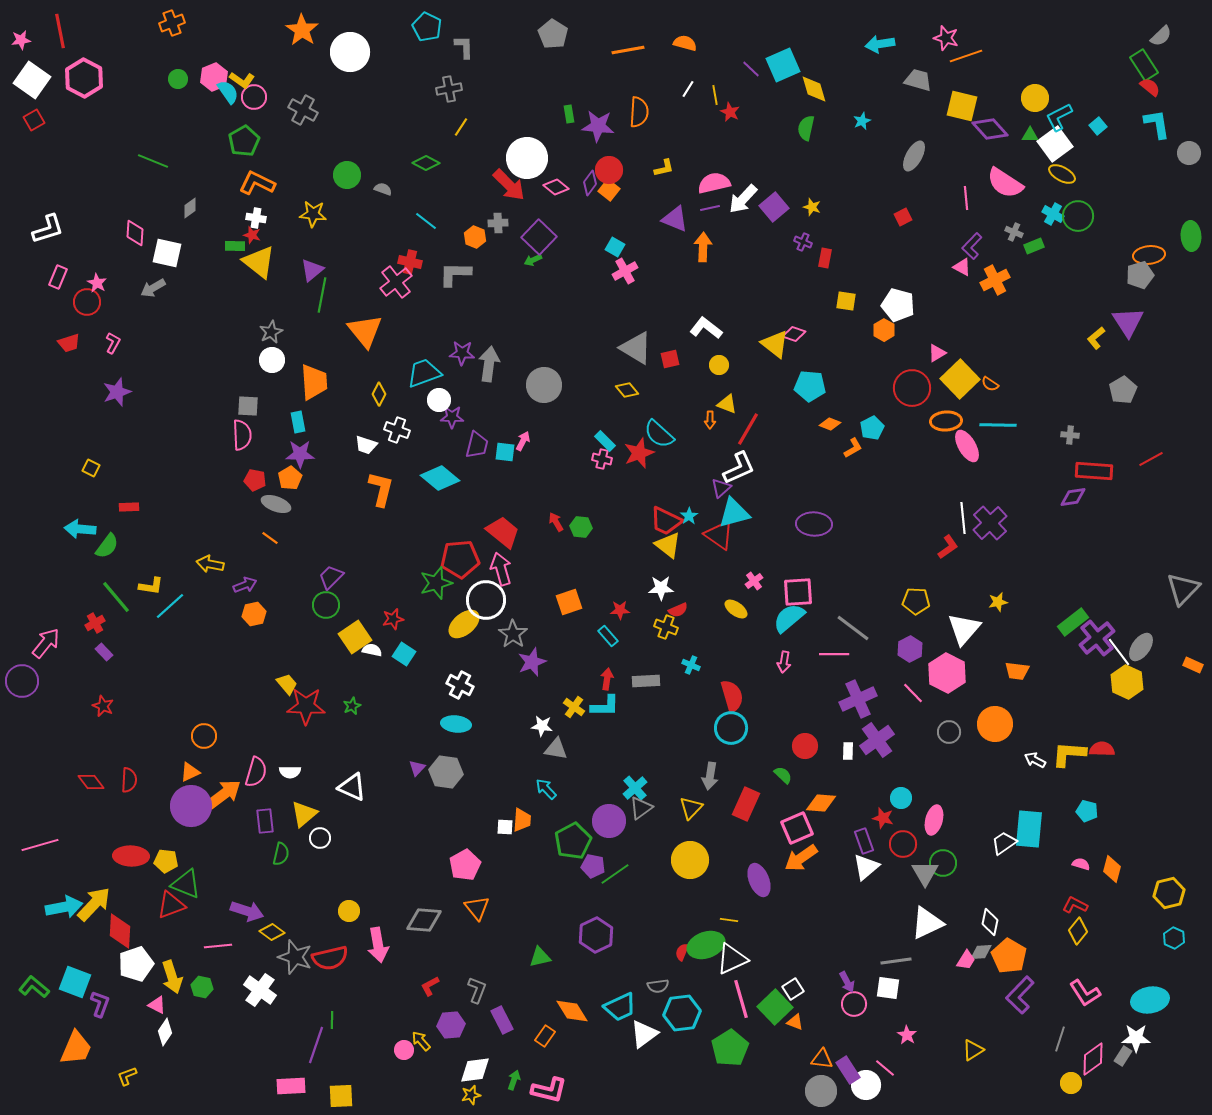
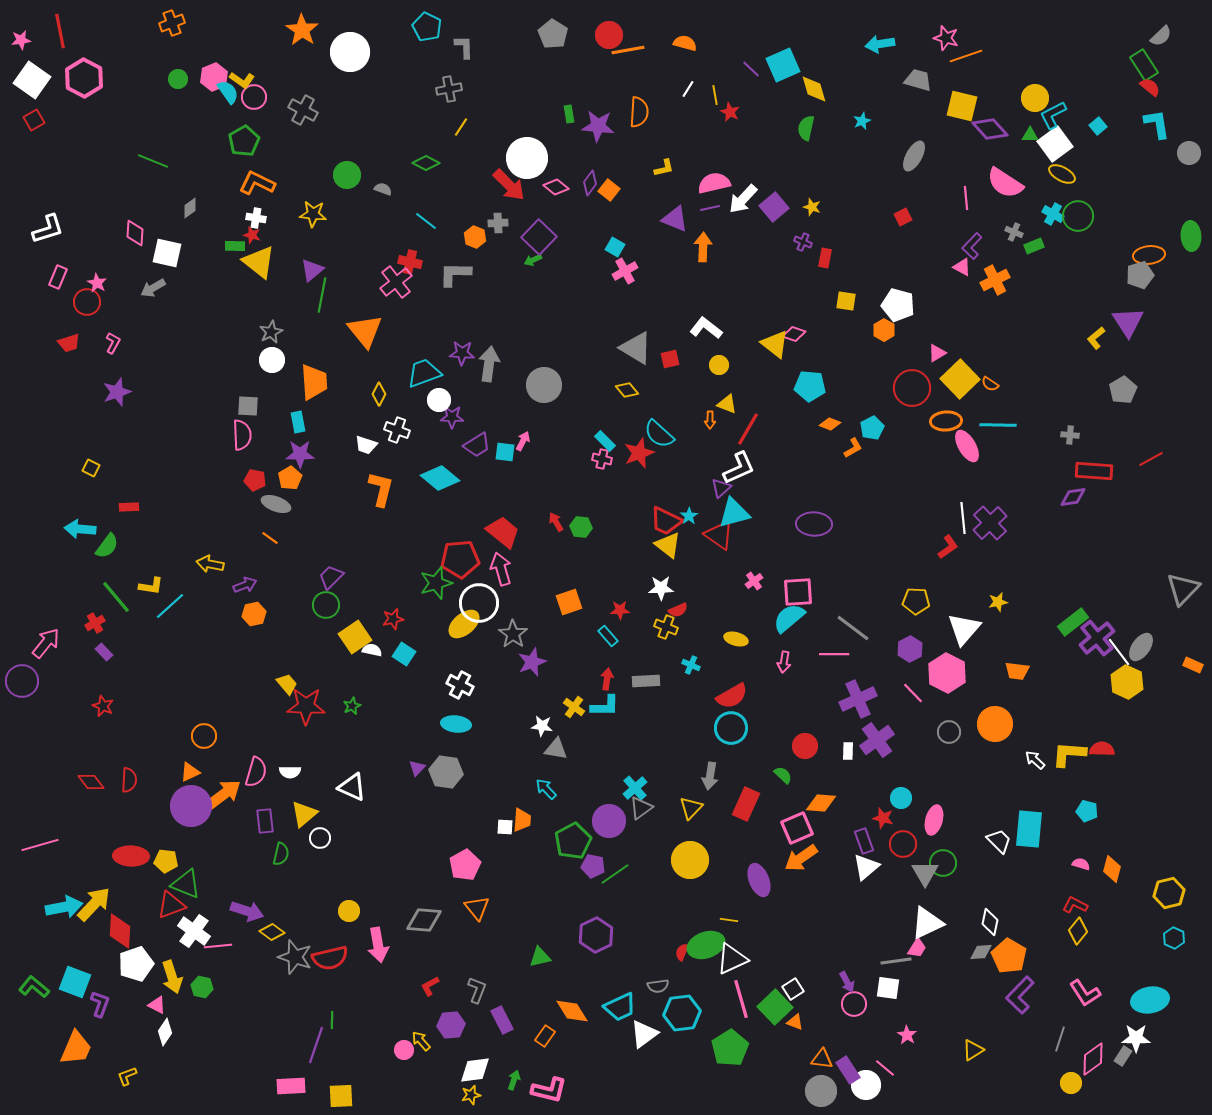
cyan L-shape at (1059, 117): moved 6 px left, 2 px up
red circle at (609, 170): moved 135 px up
purple trapezoid at (477, 445): rotated 44 degrees clockwise
white circle at (486, 600): moved 7 px left, 3 px down
yellow ellipse at (736, 609): moved 30 px down; rotated 20 degrees counterclockwise
red semicircle at (732, 696): rotated 76 degrees clockwise
white arrow at (1035, 760): rotated 15 degrees clockwise
white trapezoid at (1004, 843): moved 5 px left, 2 px up; rotated 80 degrees clockwise
pink trapezoid at (966, 960): moved 49 px left, 12 px up
white cross at (260, 990): moved 66 px left, 59 px up
